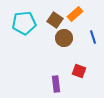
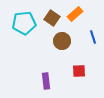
brown square: moved 3 px left, 2 px up
brown circle: moved 2 px left, 3 px down
red square: rotated 24 degrees counterclockwise
purple rectangle: moved 10 px left, 3 px up
